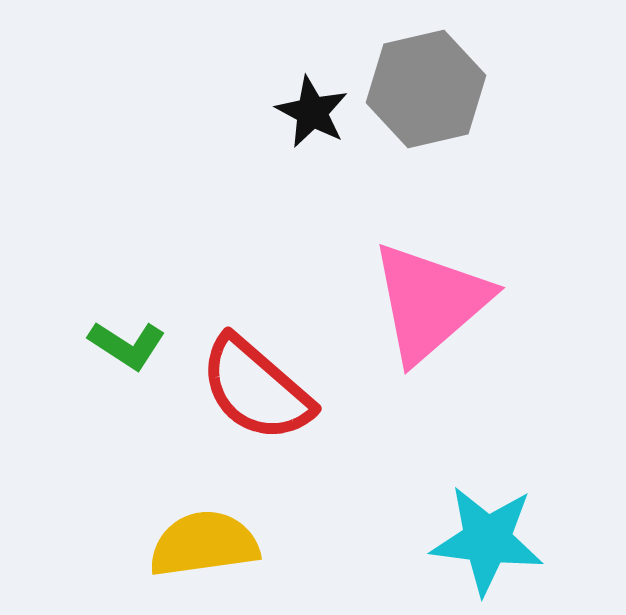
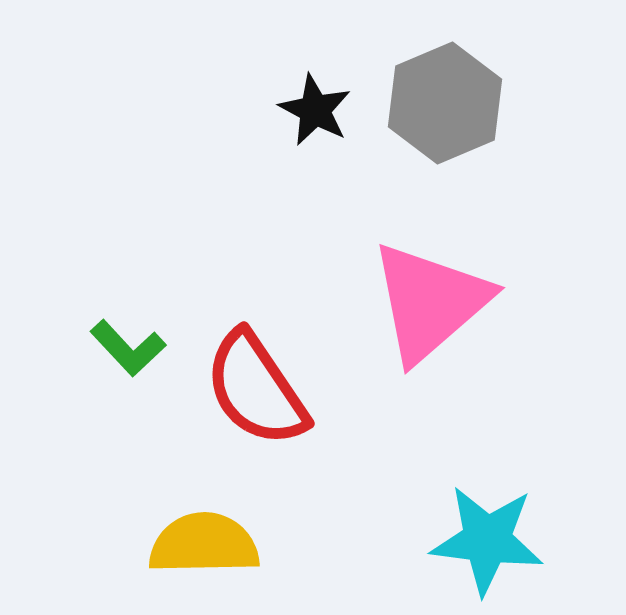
gray hexagon: moved 19 px right, 14 px down; rotated 10 degrees counterclockwise
black star: moved 3 px right, 2 px up
green L-shape: moved 1 px right, 3 px down; rotated 14 degrees clockwise
red semicircle: rotated 15 degrees clockwise
yellow semicircle: rotated 7 degrees clockwise
